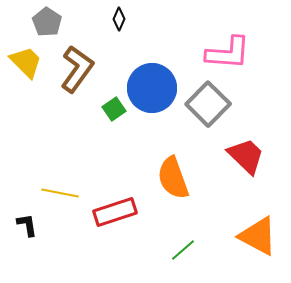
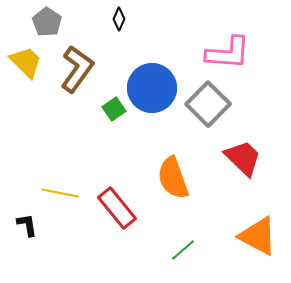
red trapezoid: moved 3 px left, 2 px down
red rectangle: moved 2 px right, 4 px up; rotated 69 degrees clockwise
